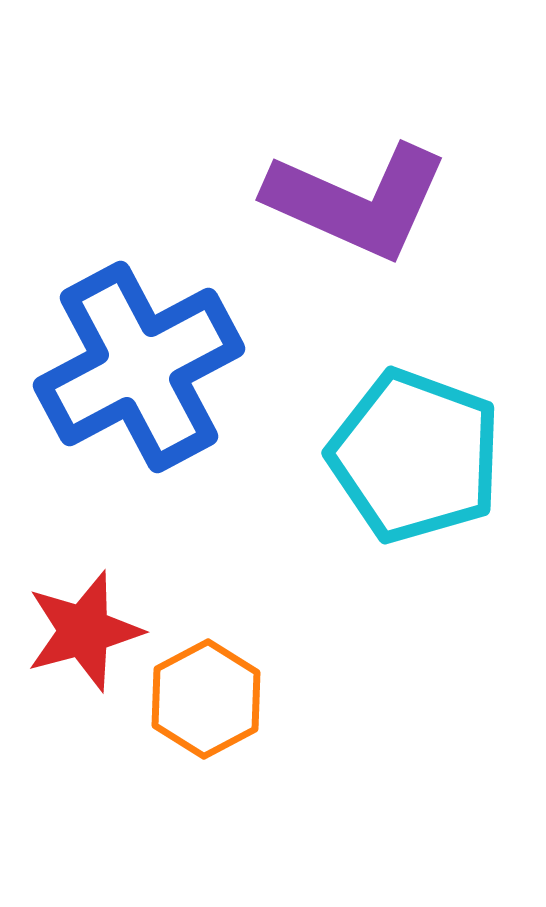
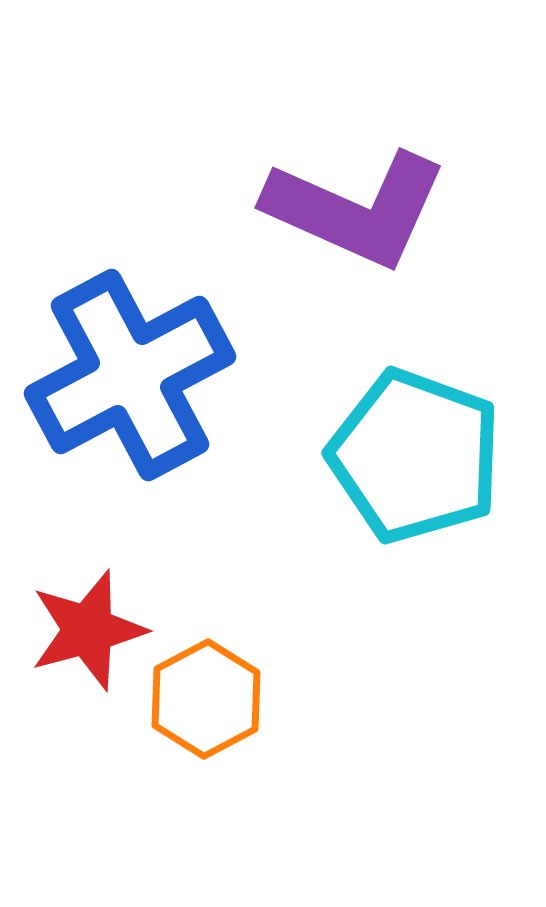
purple L-shape: moved 1 px left, 8 px down
blue cross: moved 9 px left, 8 px down
red star: moved 4 px right, 1 px up
